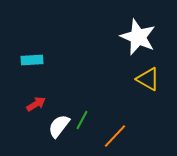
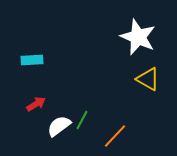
white semicircle: rotated 15 degrees clockwise
